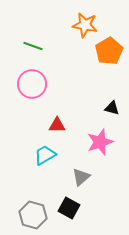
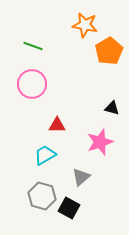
gray hexagon: moved 9 px right, 19 px up
